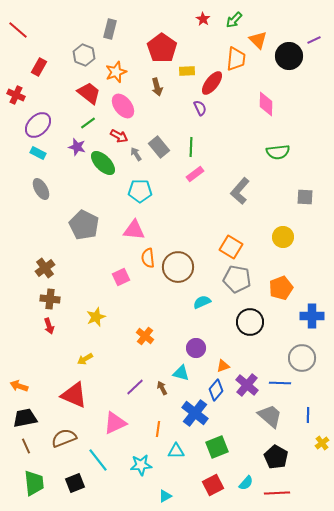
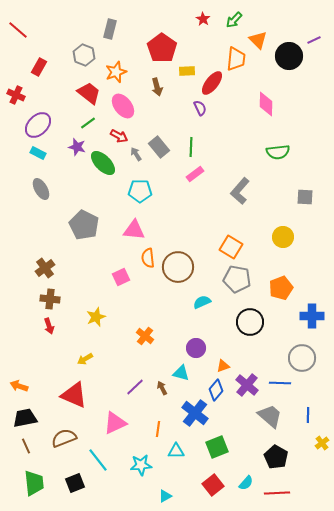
red square at (213, 485): rotated 10 degrees counterclockwise
